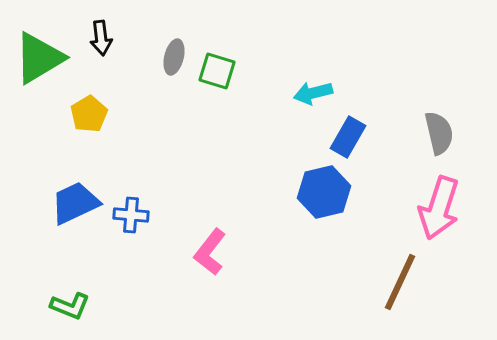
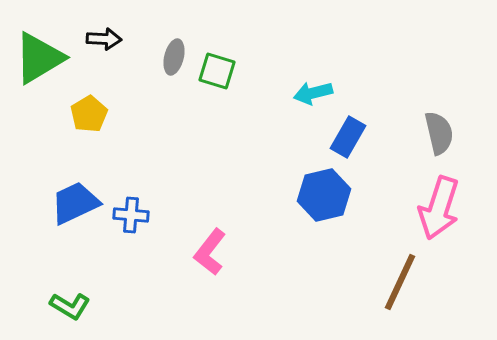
black arrow: moved 3 px right, 1 px down; rotated 80 degrees counterclockwise
blue hexagon: moved 3 px down
green L-shape: rotated 9 degrees clockwise
